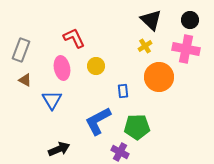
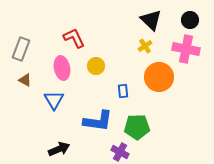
gray rectangle: moved 1 px up
blue triangle: moved 2 px right
blue L-shape: rotated 144 degrees counterclockwise
